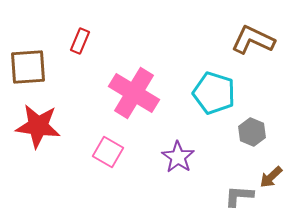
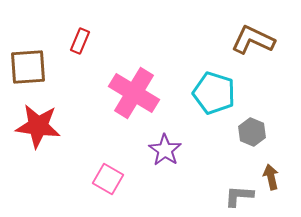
pink square: moved 27 px down
purple star: moved 13 px left, 7 px up
brown arrow: rotated 120 degrees clockwise
